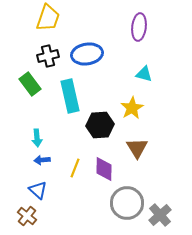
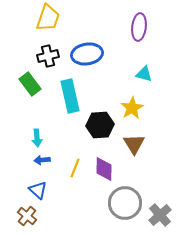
brown triangle: moved 3 px left, 4 px up
gray circle: moved 2 px left
